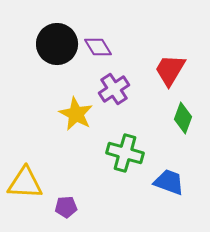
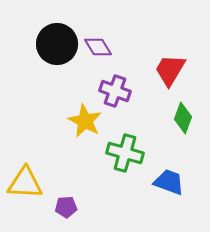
purple cross: moved 1 px right, 2 px down; rotated 36 degrees counterclockwise
yellow star: moved 9 px right, 7 px down
